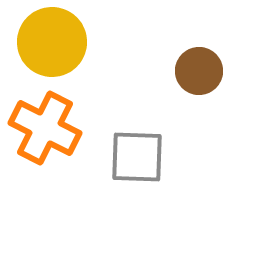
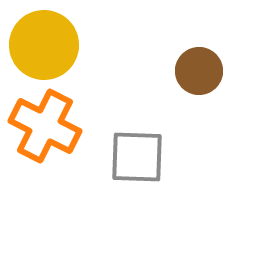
yellow circle: moved 8 px left, 3 px down
orange cross: moved 2 px up
